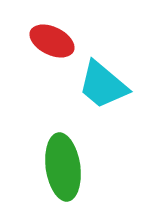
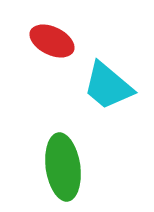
cyan trapezoid: moved 5 px right, 1 px down
